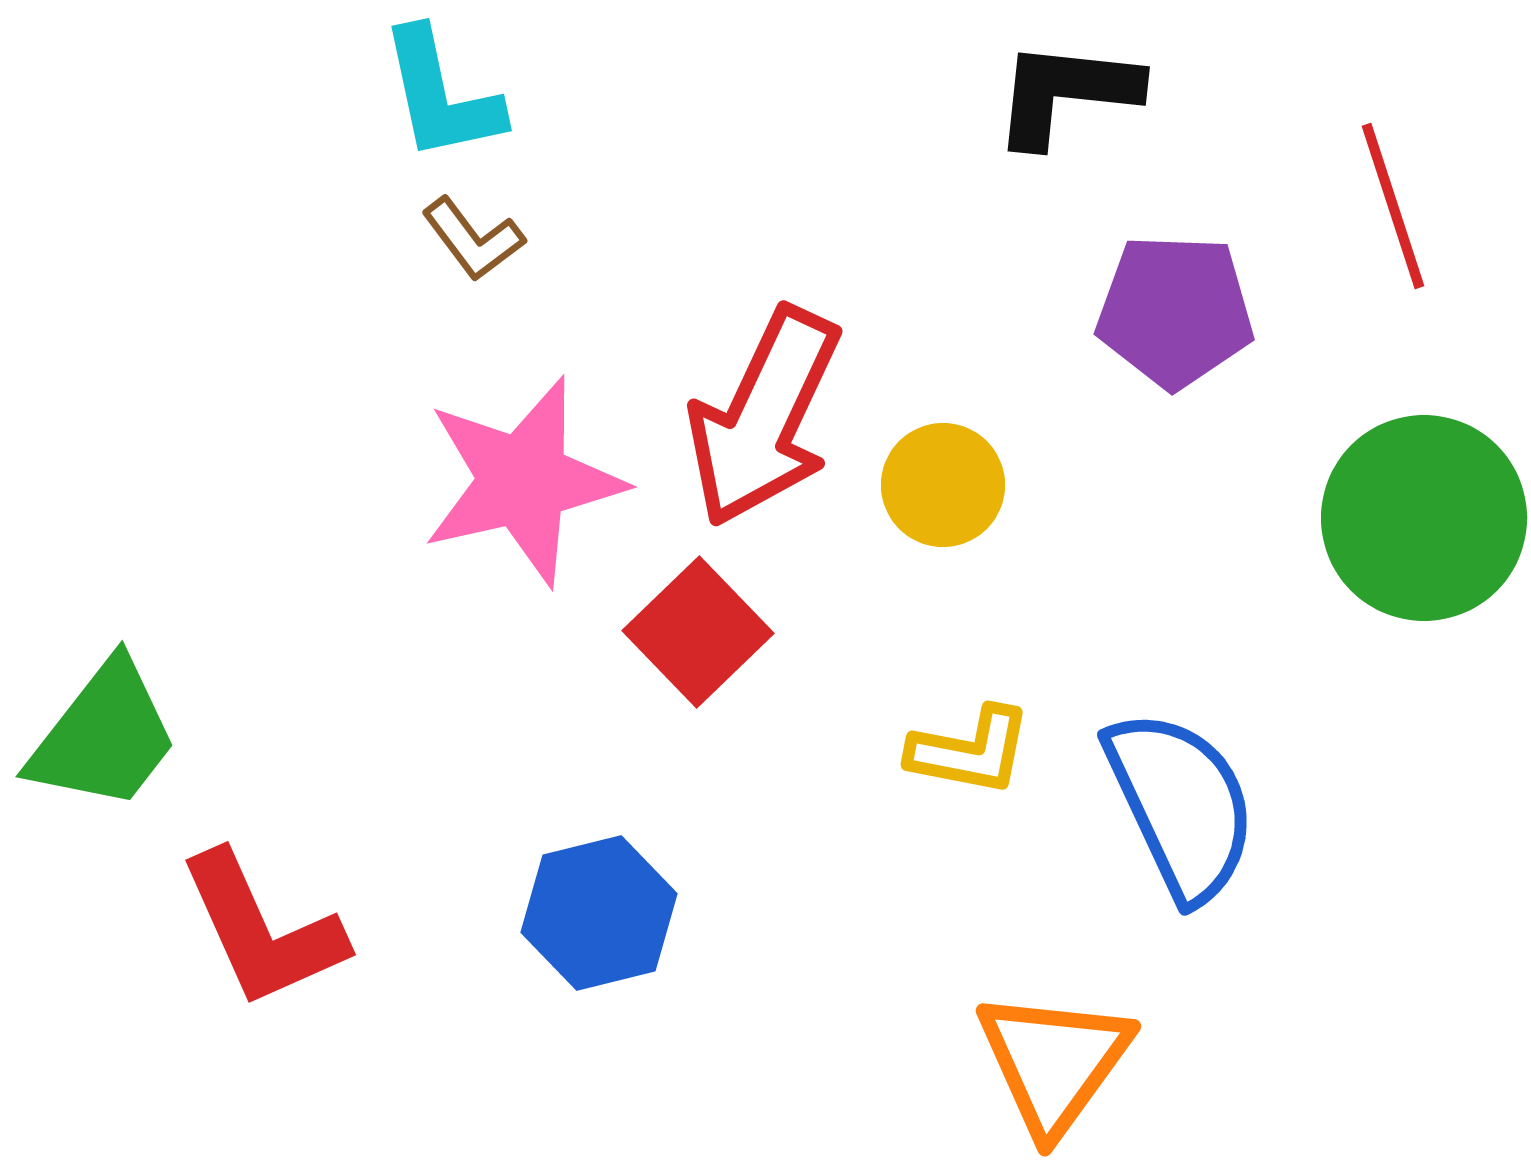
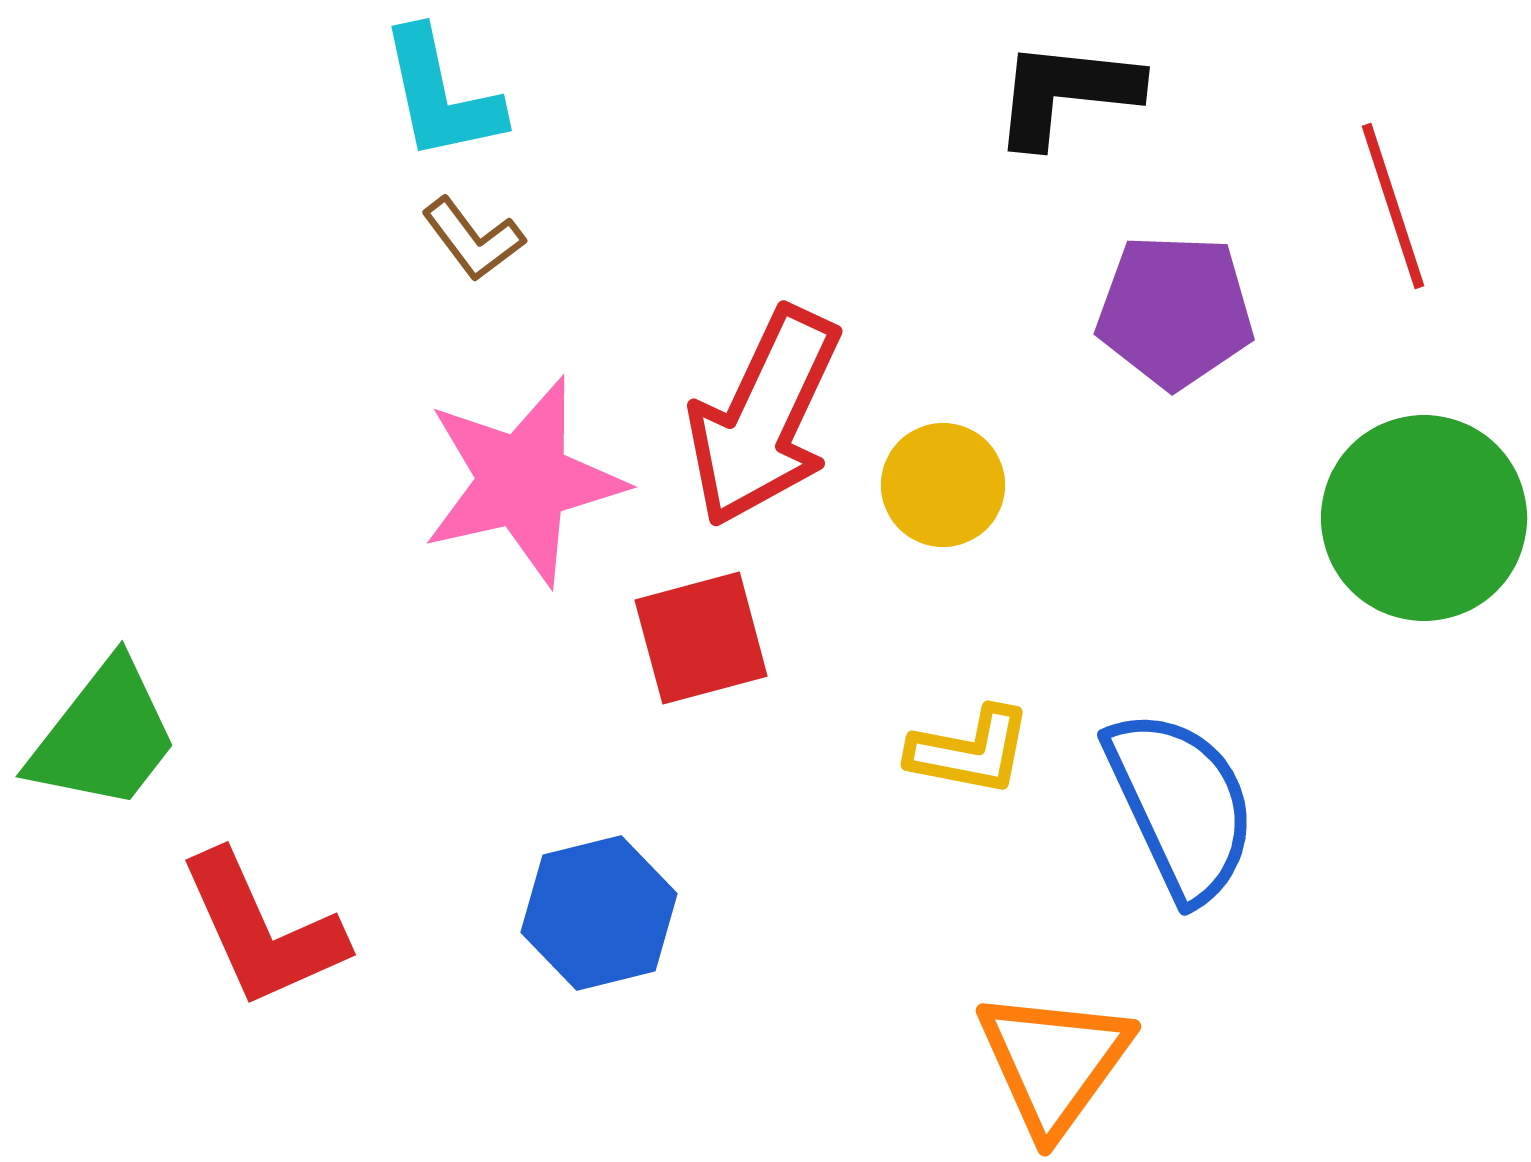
red square: moved 3 px right, 6 px down; rotated 29 degrees clockwise
